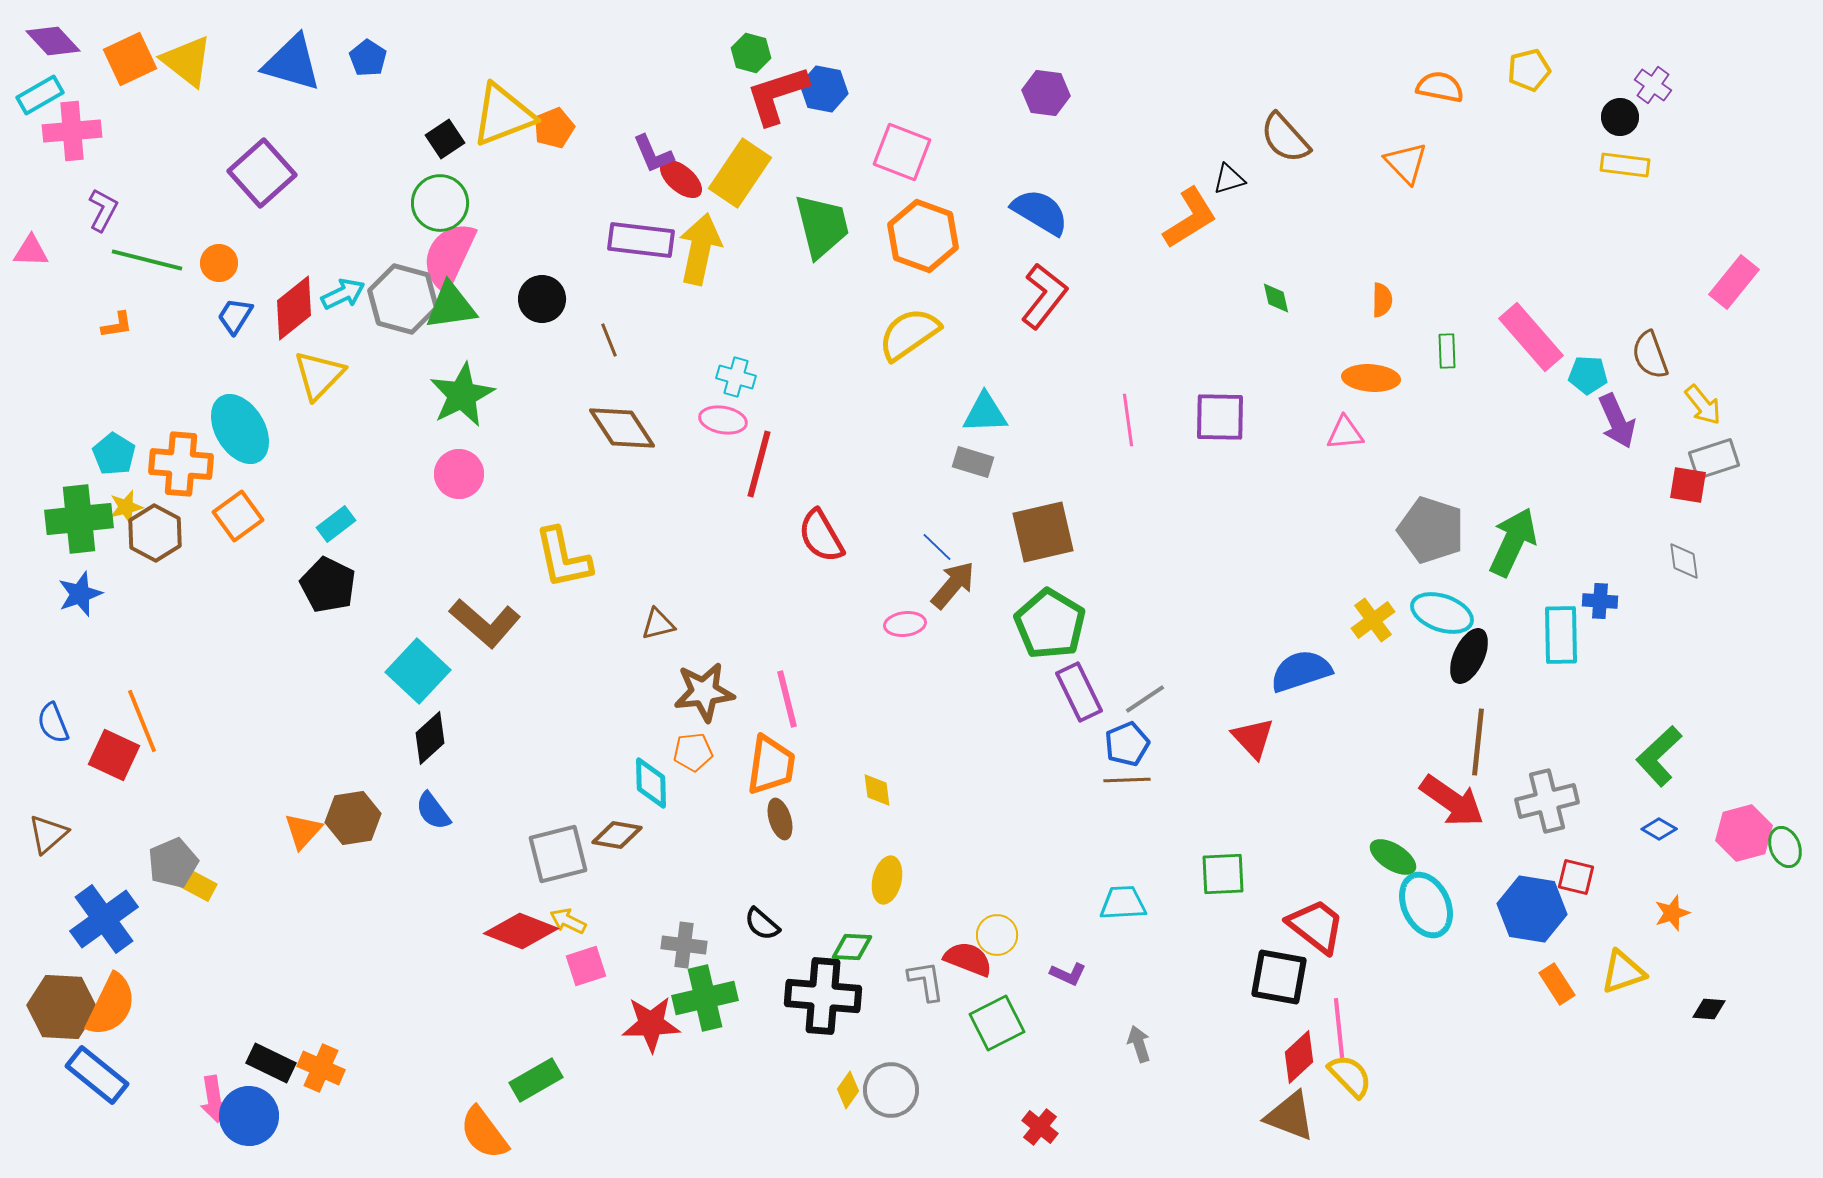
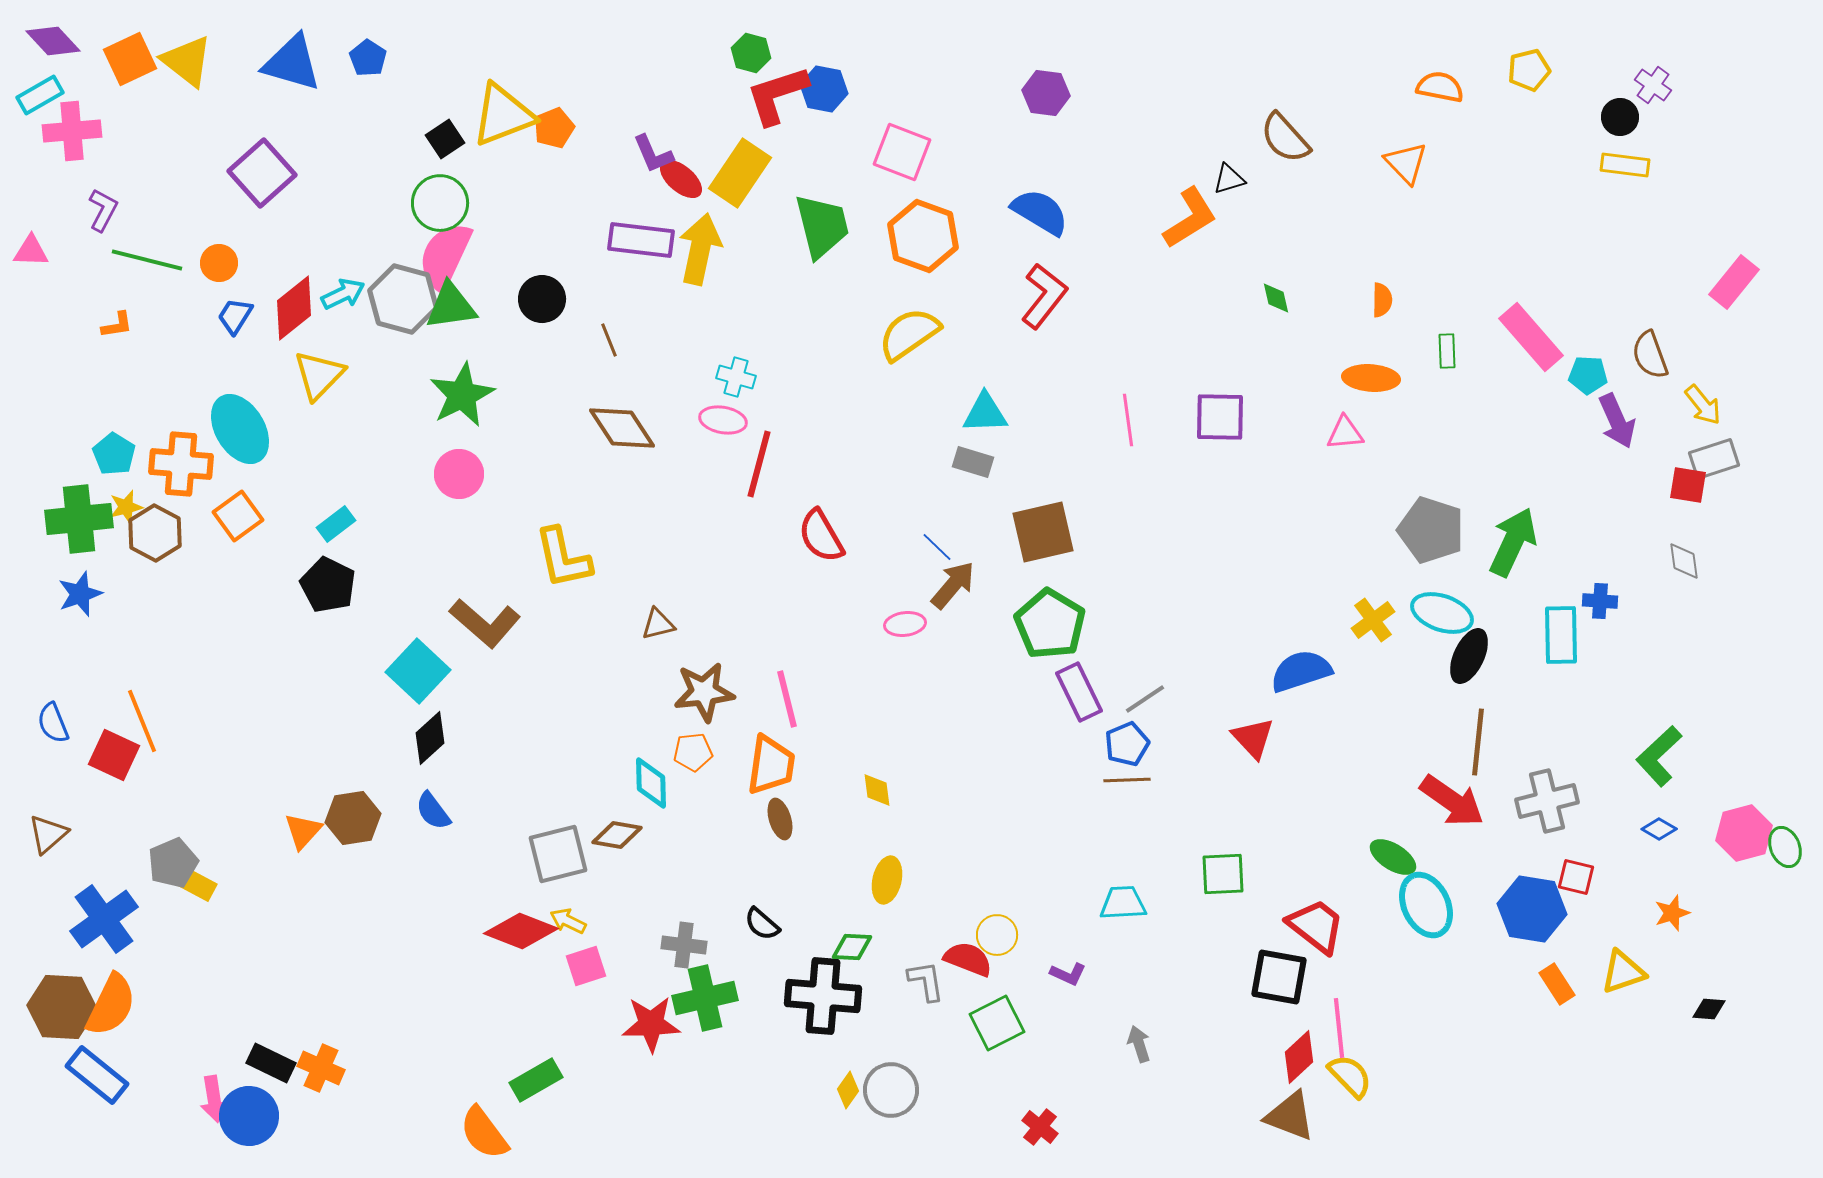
pink semicircle at (449, 256): moved 4 px left
